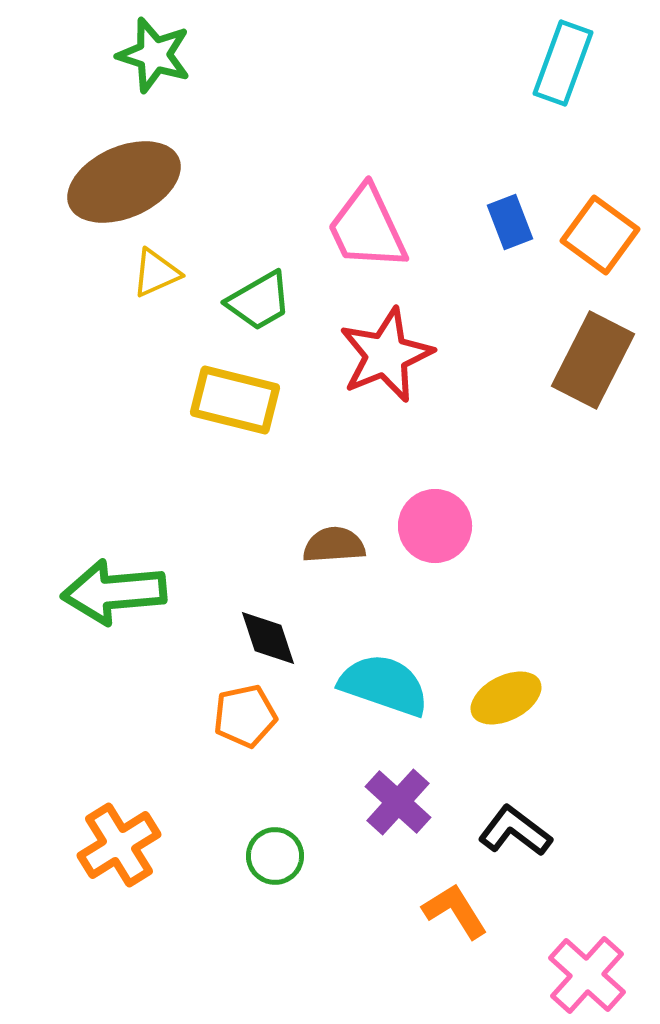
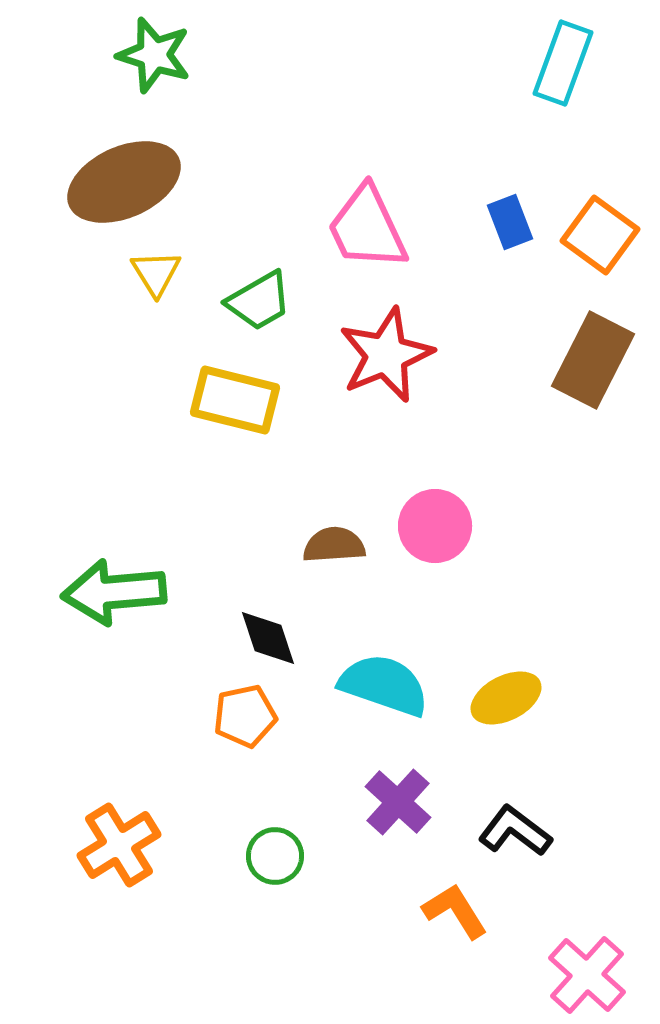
yellow triangle: rotated 38 degrees counterclockwise
